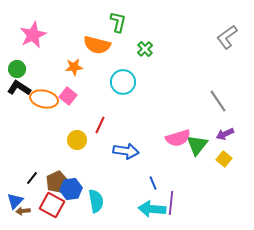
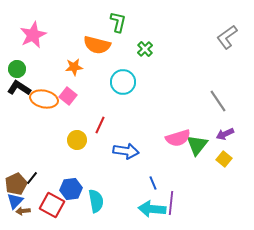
brown pentagon: moved 41 px left, 2 px down
